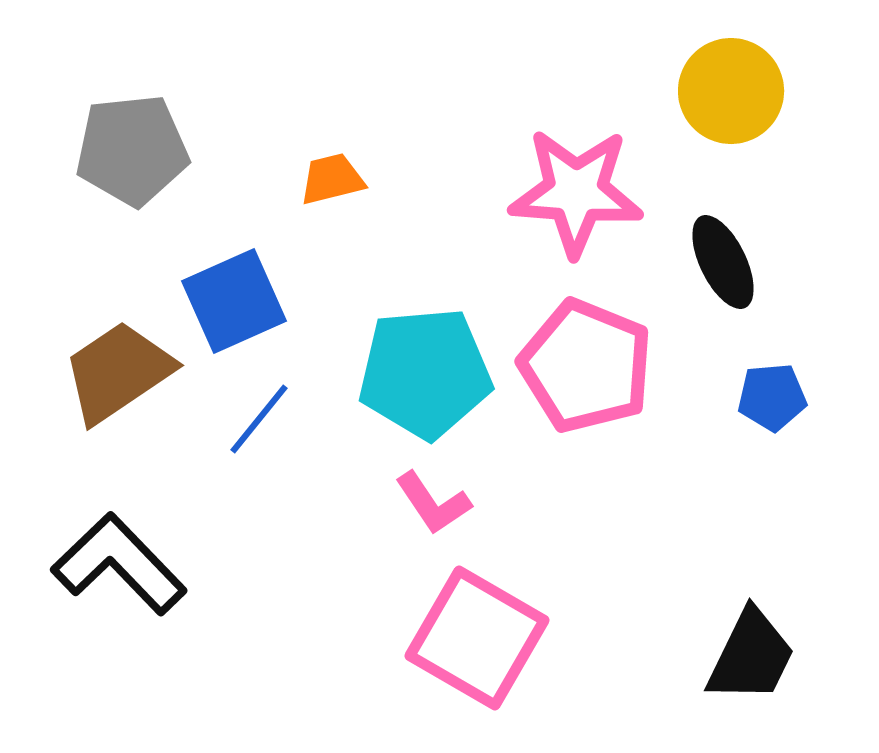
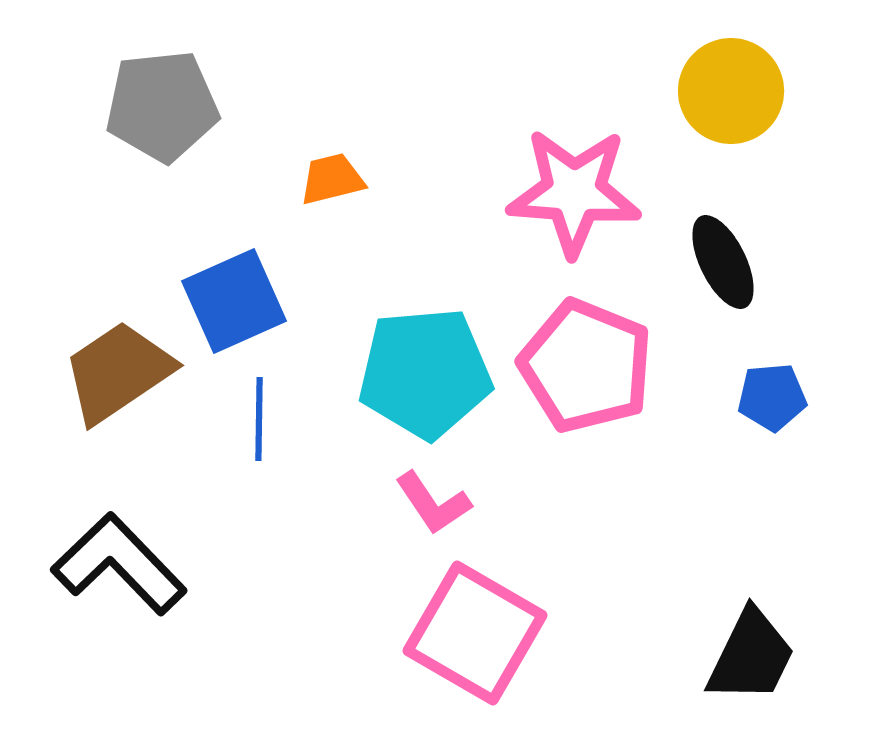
gray pentagon: moved 30 px right, 44 px up
pink star: moved 2 px left
blue line: rotated 38 degrees counterclockwise
pink square: moved 2 px left, 5 px up
